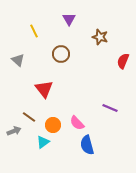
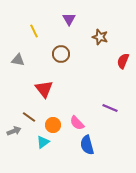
gray triangle: rotated 32 degrees counterclockwise
